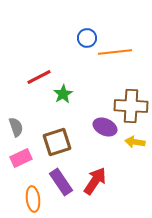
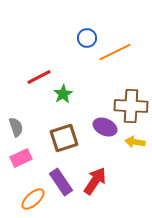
orange line: rotated 20 degrees counterclockwise
brown square: moved 7 px right, 4 px up
orange ellipse: rotated 55 degrees clockwise
